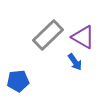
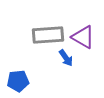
gray rectangle: rotated 40 degrees clockwise
blue arrow: moved 9 px left, 4 px up
